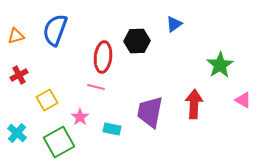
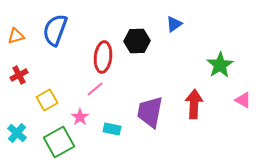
pink line: moved 1 px left, 2 px down; rotated 54 degrees counterclockwise
